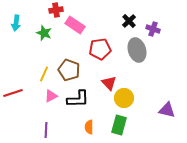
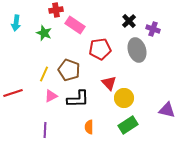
green rectangle: moved 9 px right; rotated 42 degrees clockwise
purple line: moved 1 px left
